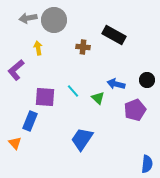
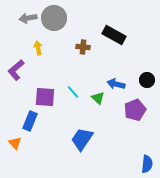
gray circle: moved 2 px up
cyan line: moved 1 px down
